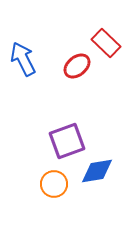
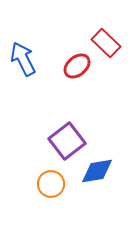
purple square: rotated 18 degrees counterclockwise
orange circle: moved 3 px left
